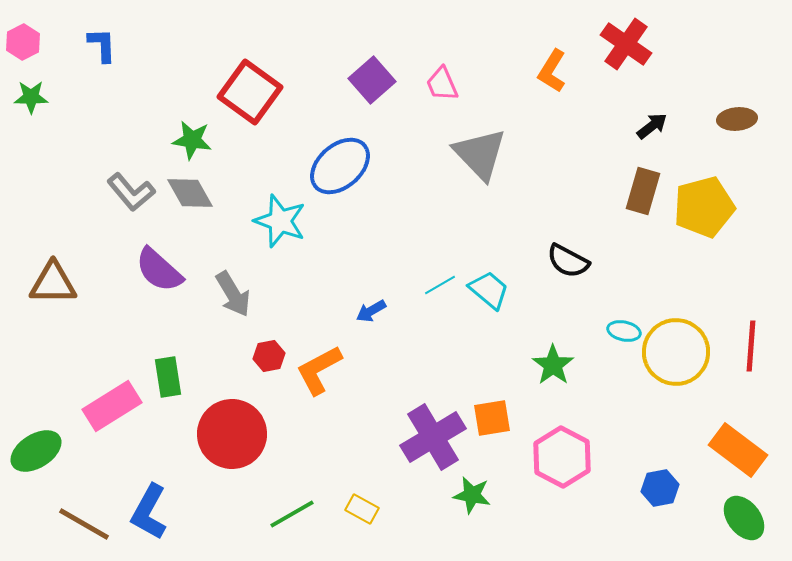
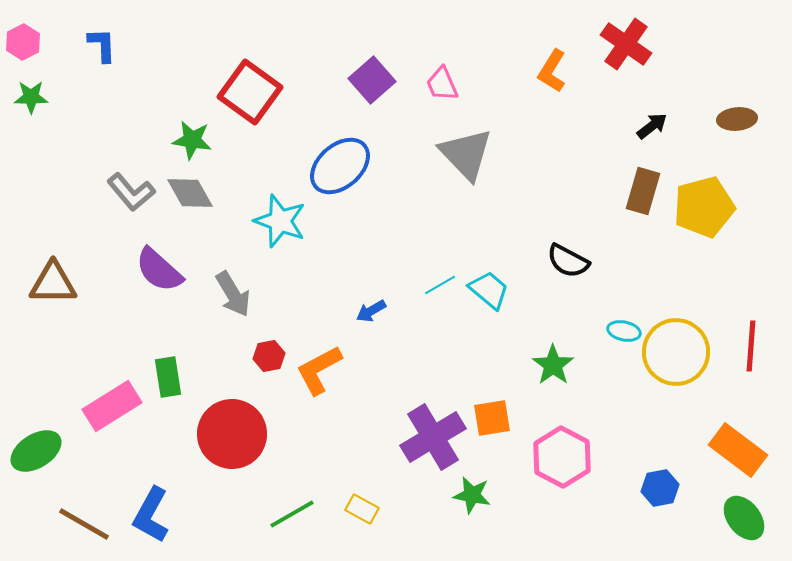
gray triangle at (480, 154): moved 14 px left
blue L-shape at (149, 512): moved 2 px right, 3 px down
